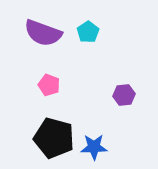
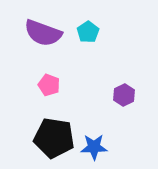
purple hexagon: rotated 20 degrees counterclockwise
black pentagon: rotated 6 degrees counterclockwise
